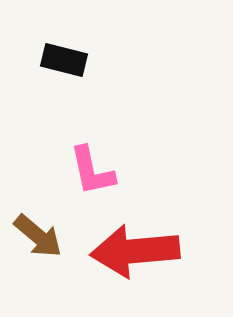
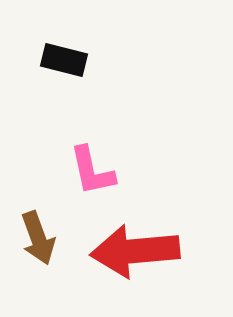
brown arrow: moved 2 px down; rotated 30 degrees clockwise
